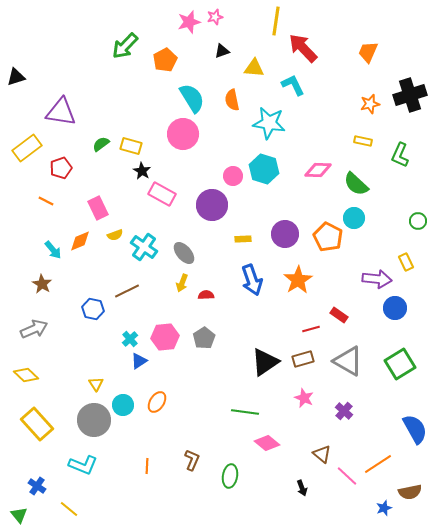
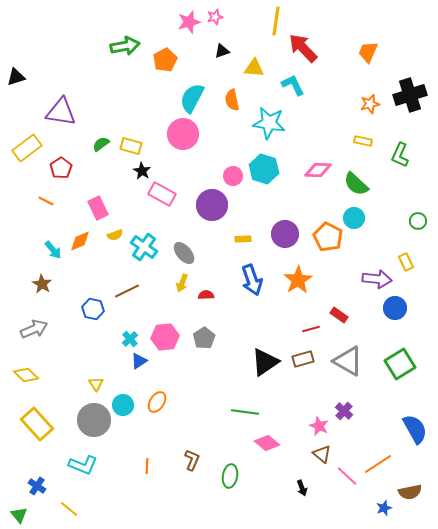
green arrow at (125, 46): rotated 144 degrees counterclockwise
cyan semicircle at (192, 98): rotated 120 degrees counterclockwise
red pentagon at (61, 168): rotated 15 degrees counterclockwise
pink star at (304, 398): moved 15 px right, 28 px down
